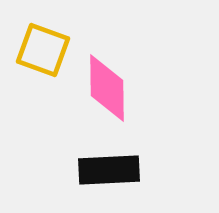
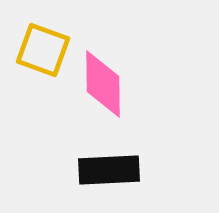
pink diamond: moved 4 px left, 4 px up
